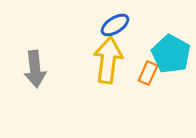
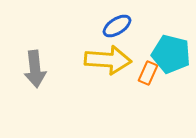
blue ellipse: moved 2 px right, 1 px down
cyan pentagon: rotated 15 degrees counterclockwise
yellow arrow: rotated 87 degrees clockwise
